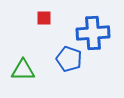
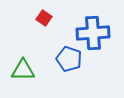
red square: rotated 35 degrees clockwise
